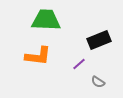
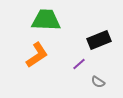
orange L-shape: moved 1 px left, 1 px up; rotated 40 degrees counterclockwise
